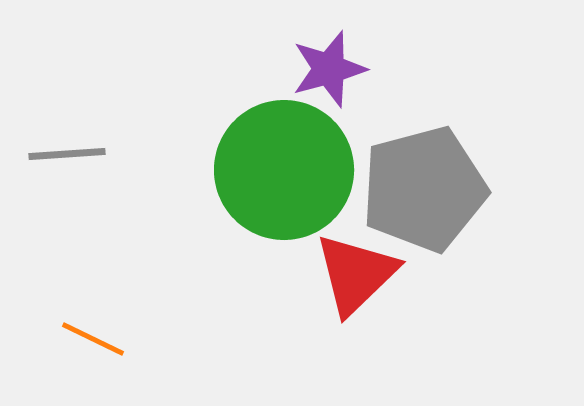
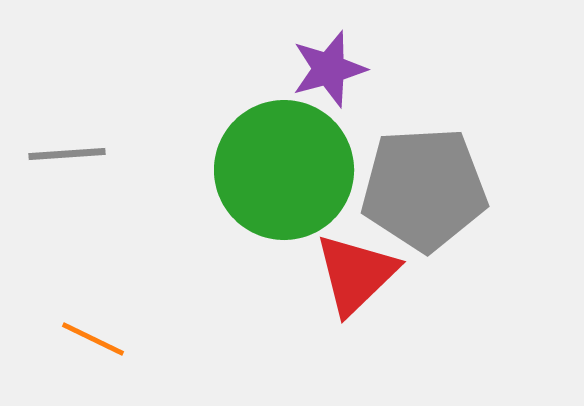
gray pentagon: rotated 12 degrees clockwise
